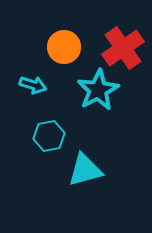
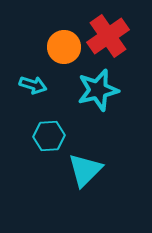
red cross: moved 15 px left, 12 px up
cyan star: rotated 15 degrees clockwise
cyan hexagon: rotated 8 degrees clockwise
cyan triangle: rotated 30 degrees counterclockwise
